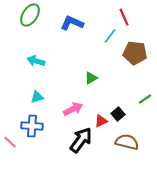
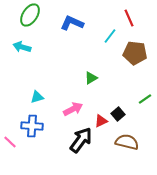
red line: moved 5 px right, 1 px down
cyan arrow: moved 14 px left, 14 px up
